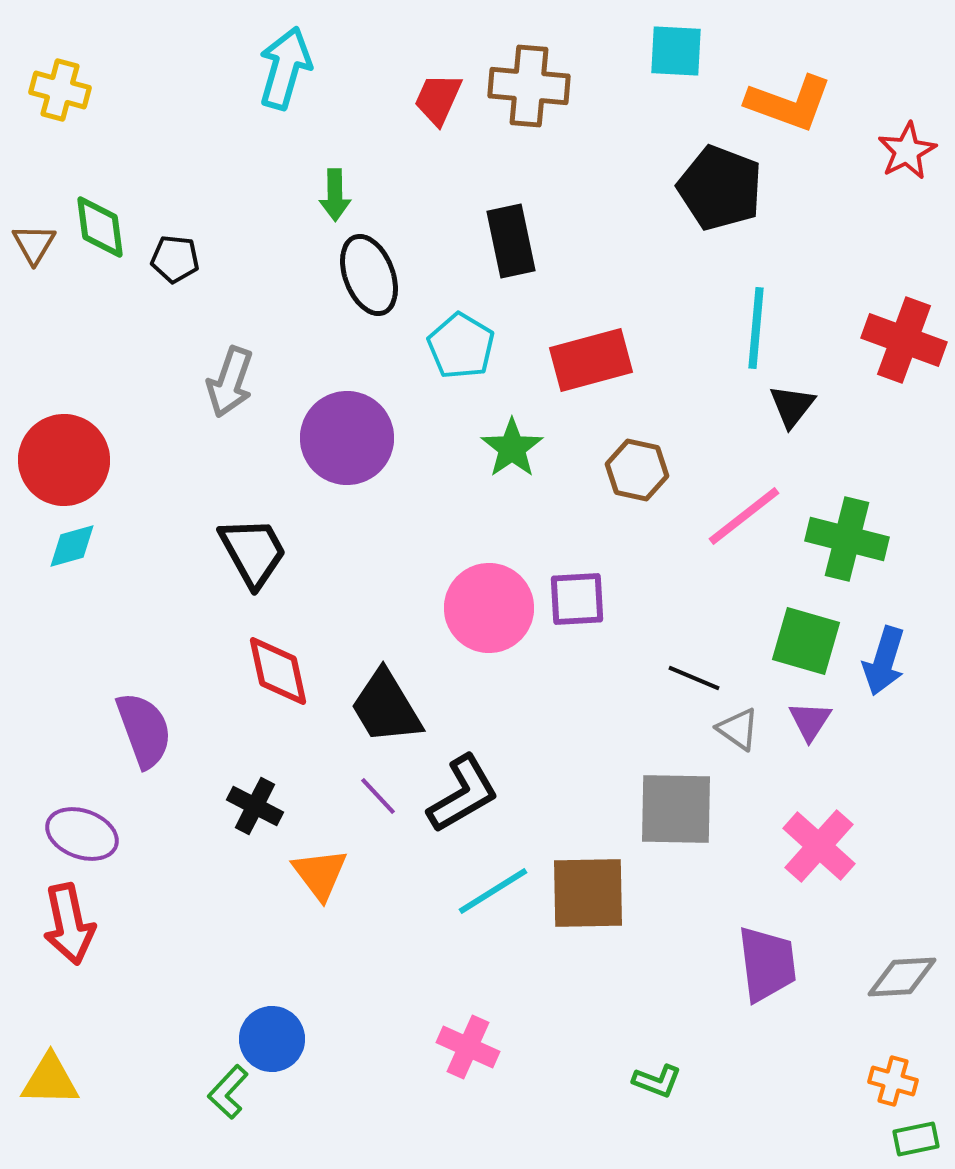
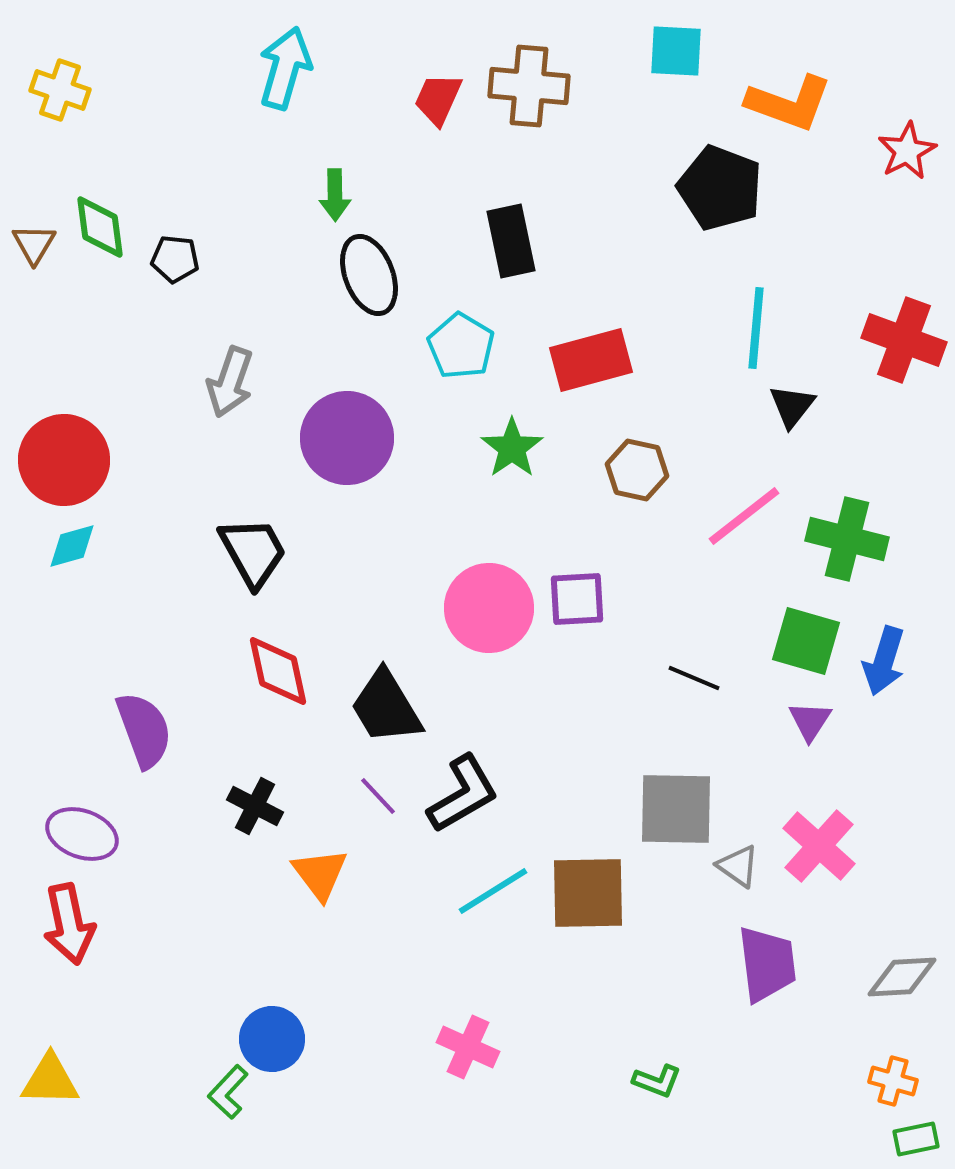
yellow cross at (60, 90): rotated 4 degrees clockwise
gray triangle at (738, 729): moved 137 px down
